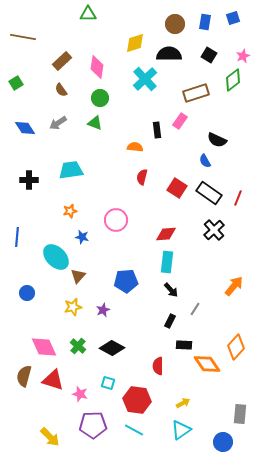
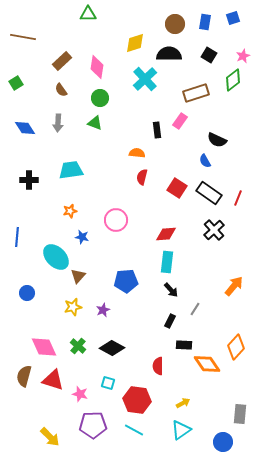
gray arrow at (58, 123): rotated 54 degrees counterclockwise
orange semicircle at (135, 147): moved 2 px right, 6 px down
